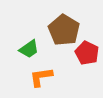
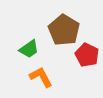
red pentagon: moved 2 px down
orange L-shape: rotated 70 degrees clockwise
